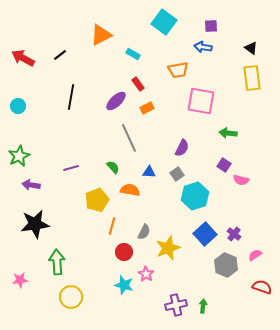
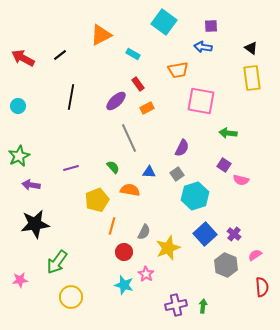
green arrow at (57, 262): rotated 140 degrees counterclockwise
red semicircle at (262, 287): rotated 66 degrees clockwise
